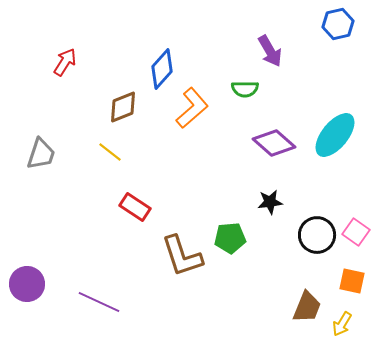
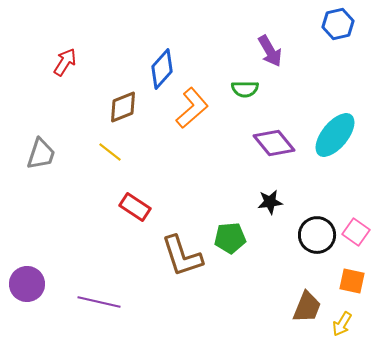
purple diamond: rotated 9 degrees clockwise
purple line: rotated 12 degrees counterclockwise
